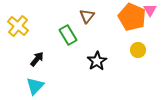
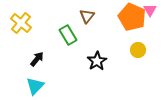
yellow cross: moved 3 px right, 3 px up
